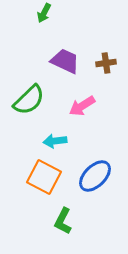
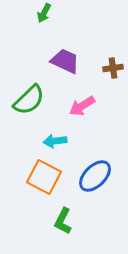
brown cross: moved 7 px right, 5 px down
